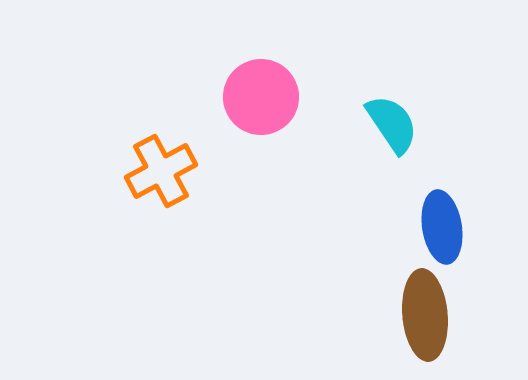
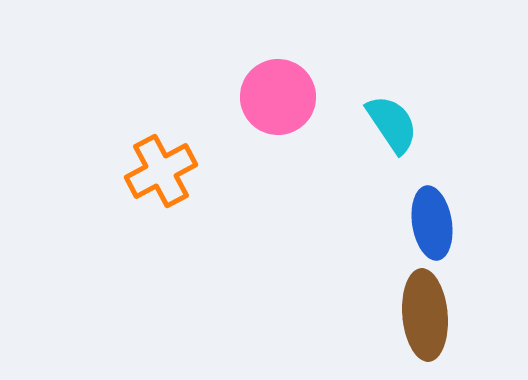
pink circle: moved 17 px right
blue ellipse: moved 10 px left, 4 px up
